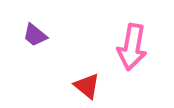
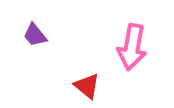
purple trapezoid: rotated 12 degrees clockwise
